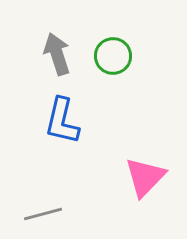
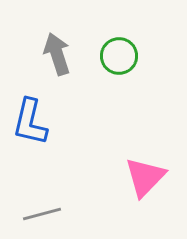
green circle: moved 6 px right
blue L-shape: moved 32 px left, 1 px down
gray line: moved 1 px left
